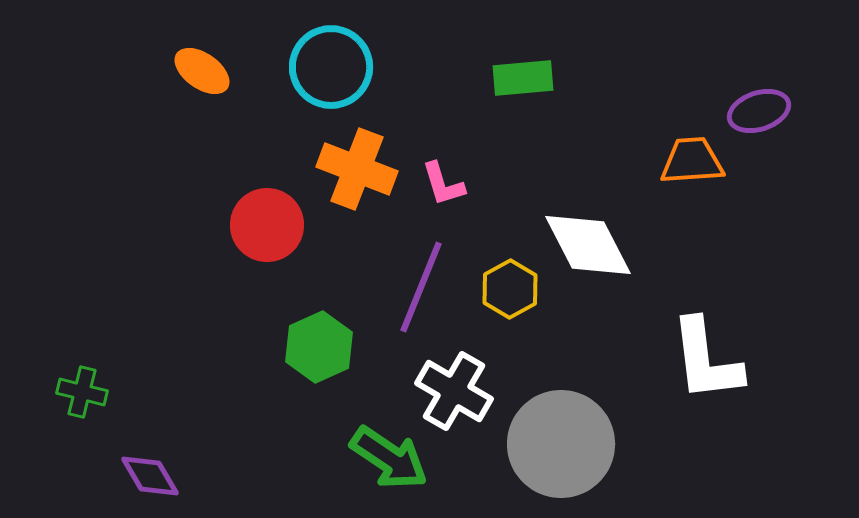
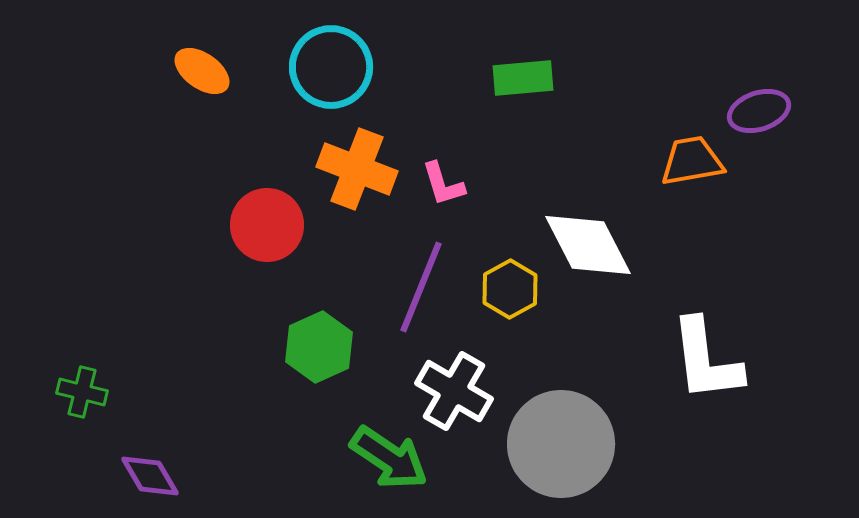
orange trapezoid: rotated 6 degrees counterclockwise
